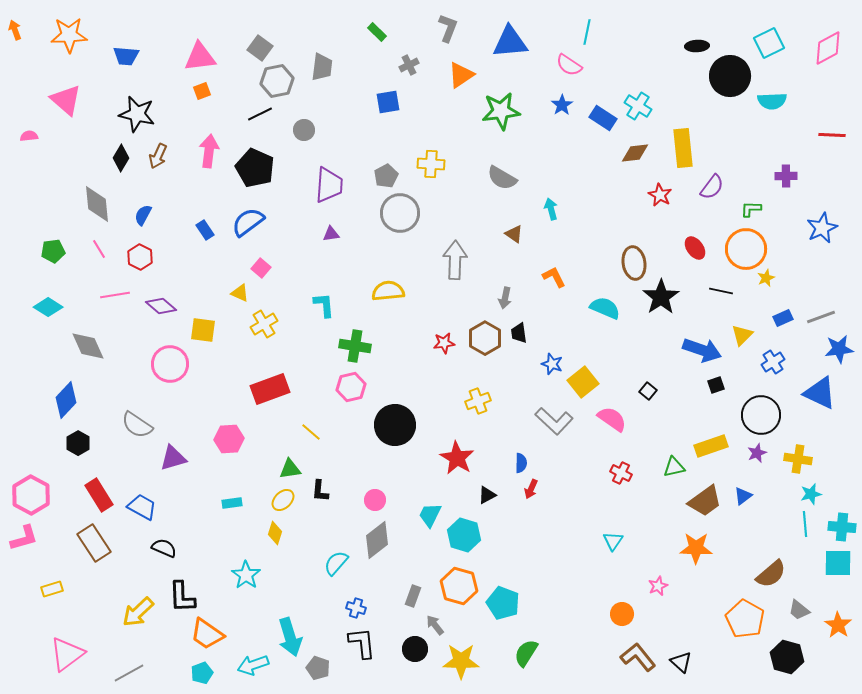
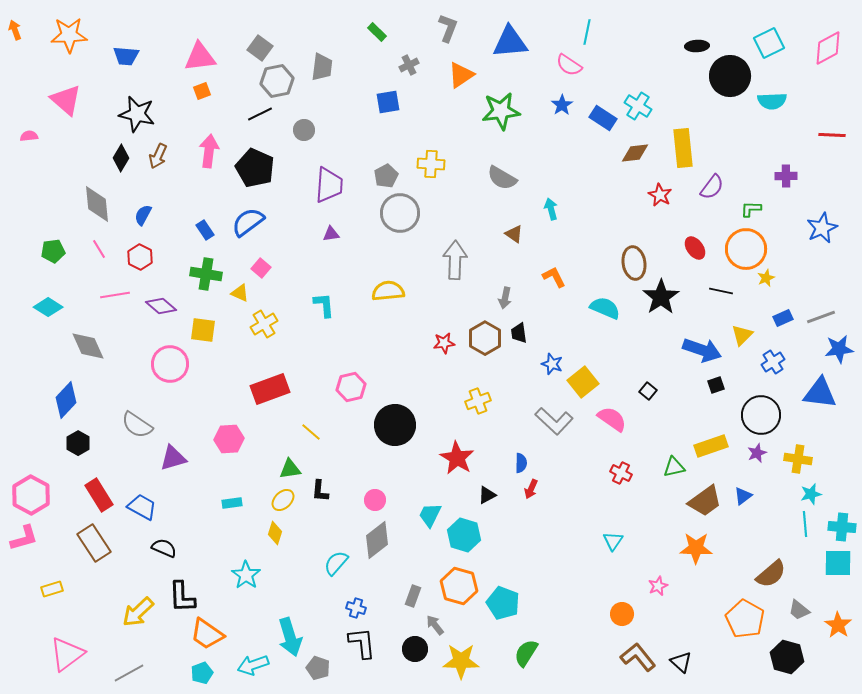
green cross at (355, 346): moved 149 px left, 72 px up
blue triangle at (820, 393): rotated 18 degrees counterclockwise
